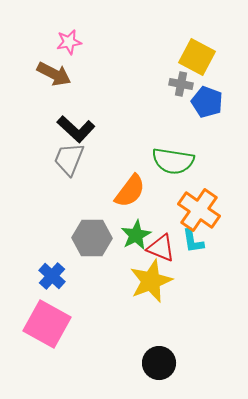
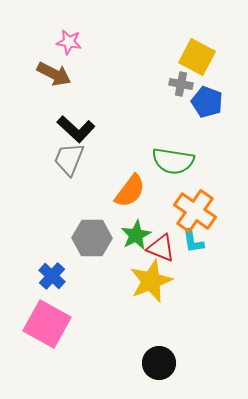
pink star: rotated 20 degrees clockwise
orange cross: moved 4 px left, 1 px down
